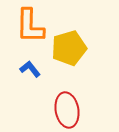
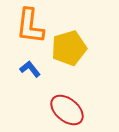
orange L-shape: rotated 6 degrees clockwise
red ellipse: rotated 40 degrees counterclockwise
